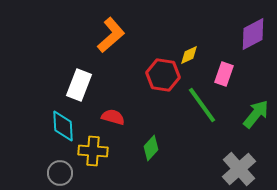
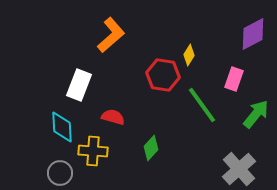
yellow diamond: rotated 35 degrees counterclockwise
pink rectangle: moved 10 px right, 5 px down
cyan diamond: moved 1 px left, 1 px down
